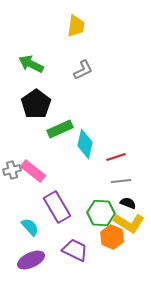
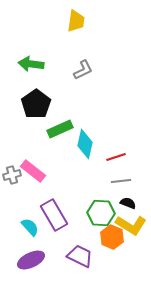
yellow trapezoid: moved 5 px up
green arrow: rotated 20 degrees counterclockwise
gray cross: moved 5 px down
purple rectangle: moved 3 px left, 8 px down
yellow L-shape: moved 2 px right, 2 px down
purple trapezoid: moved 5 px right, 6 px down
